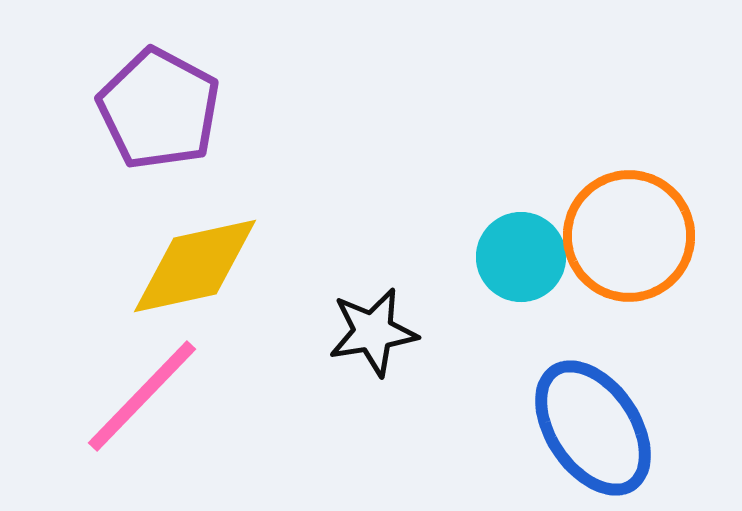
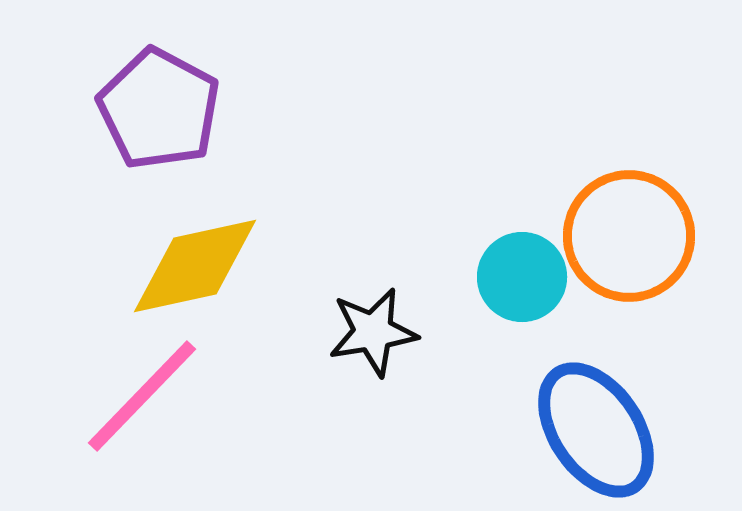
cyan circle: moved 1 px right, 20 px down
blue ellipse: moved 3 px right, 2 px down
